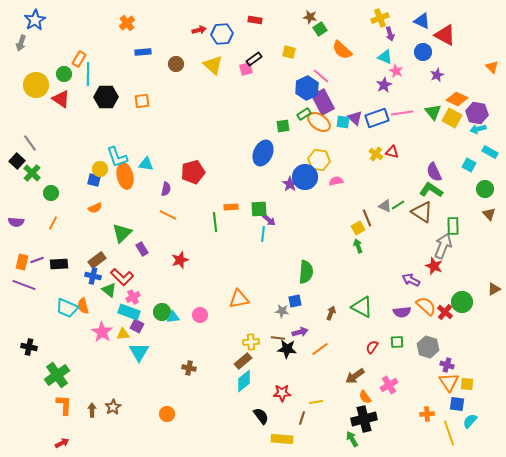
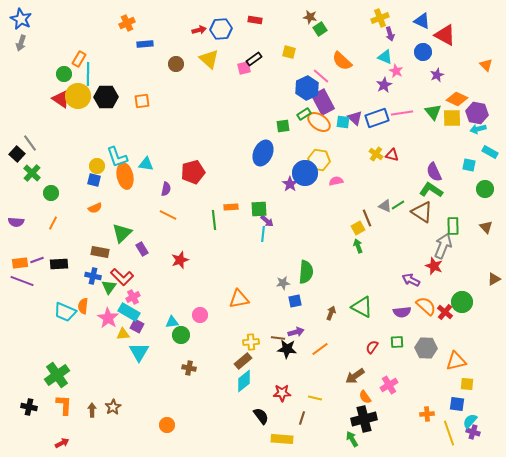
blue star at (35, 20): moved 14 px left, 1 px up; rotated 15 degrees counterclockwise
orange cross at (127, 23): rotated 14 degrees clockwise
blue hexagon at (222, 34): moved 1 px left, 5 px up
orange semicircle at (342, 50): moved 11 px down
blue rectangle at (143, 52): moved 2 px right, 8 px up
yellow triangle at (213, 65): moved 4 px left, 6 px up
orange triangle at (492, 67): moved 6 px left, 2 px up
pink square at (246, 69): moved 2 px left, 1 px up
yellow circle at (36, 85): moved 42 px right, 11 px down
yellow square at (452, 118): rotated 30 degrees counterclockwise
red triangle at (392, 152): moved 3 px down
black square at (17, 161): moved 7 px up
cyan square at (469, 165): rotated 16 degrees counterclockwise
yellow circle at (100, 169): moved 3 px left, 3 px up
blue circle at (305, 177): moved 4 px up
brown triangle at (489, 214): moved 3 px left, 13 px down
purple arrow at (269, 220): moved 2 px left, 1 px down
green line at (215, 222): moved 1 px left, 2 px up
brown rectangle at (97, 260): moved 3 px right, 8 px up; rotated 48 degrees clockwise
orange rectangle at (22, 262): moved 2 px left, 1 px down; rotated 70 degrees clockwise
purple line at (24, 285): moved 2 px left, 4 px up
brown triangle at (494, 289): moved 10 px up
green triangle at (109, 290): moved 3 px up; rotated 28 degrees clockwise
orange semicircle at (83, 306): rotated 21 degrees clockwise
cyan trapezoid at (67, 308): moved 2 px left, 4 px down
gray star at (282, 311): moved 1 px right, 28 px up; rotated 16 degrees counterclockwise
cyan rectangle at (129, 312): rotated 10 degrees clockwise
green circle at (162, 312): moved 19 px right, 23 px down
cyan triangle at (173, 317): moved 1 px left, 5 px down
pink star at (102, 332): moved 6 px right, 14 px up
purple arrow at (300, 332): moved 4 px left
black cross at (29, 347): moved 60 px down
gray hexagon at (428, 347): moved 2 px left, 1 px down; rotated 15 degrees counterclockwise
purple cross at (447, 365): moved 26 px right, 67 px down
orange triangle at (449, 382): moved 7 px right, 21 px up; rotated 50 degrees clockwise
yellow line at (316, 402): moved 1 px left, 4 px up; rotated 24 degrees clockwise
orange circle at (167, 414): moved 11 px down
